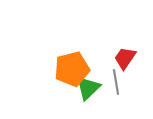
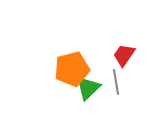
red trapezoid: moved 1 px left, 3 px up
